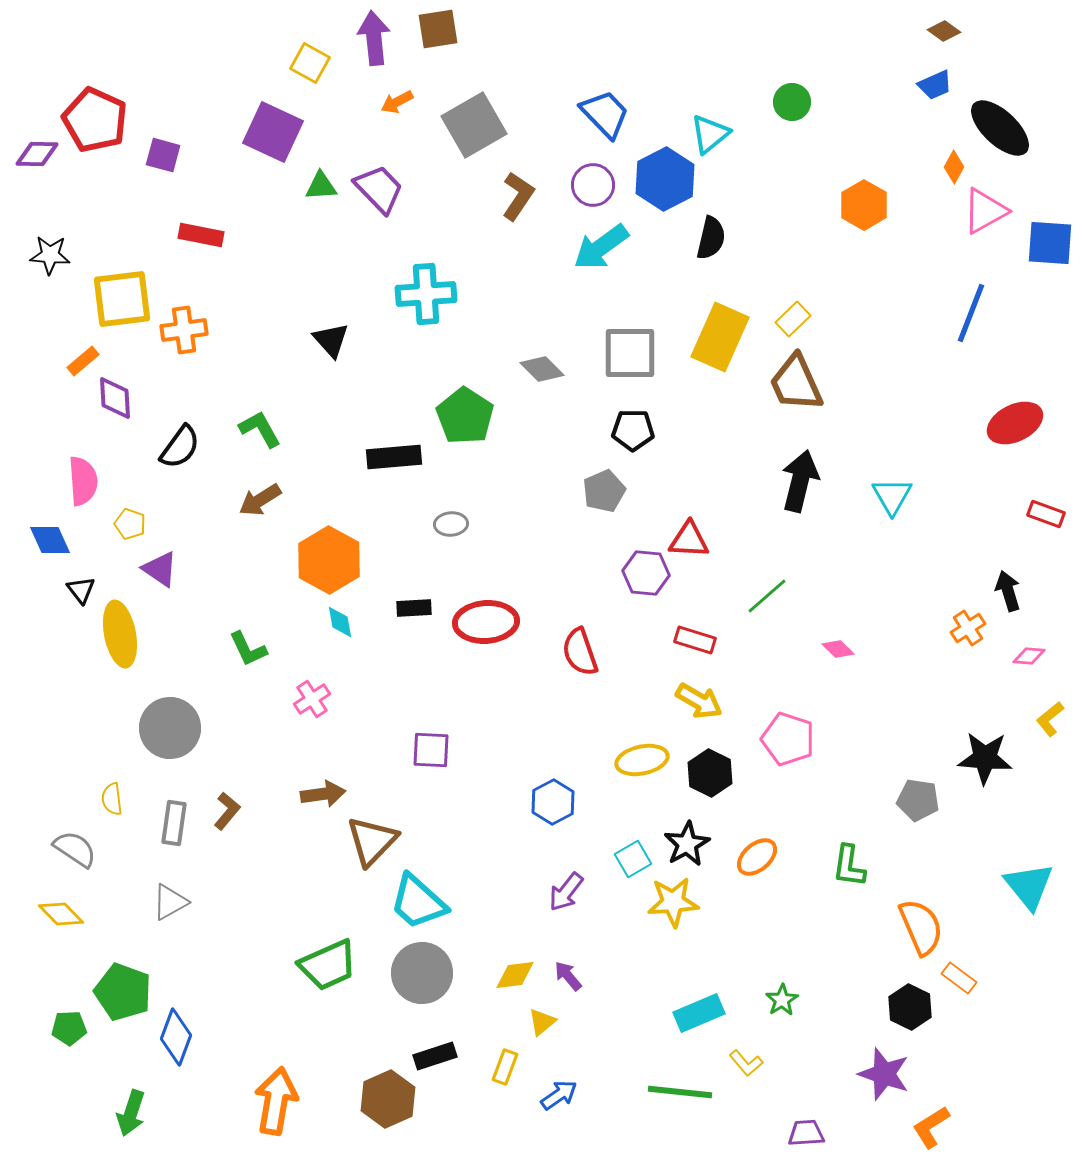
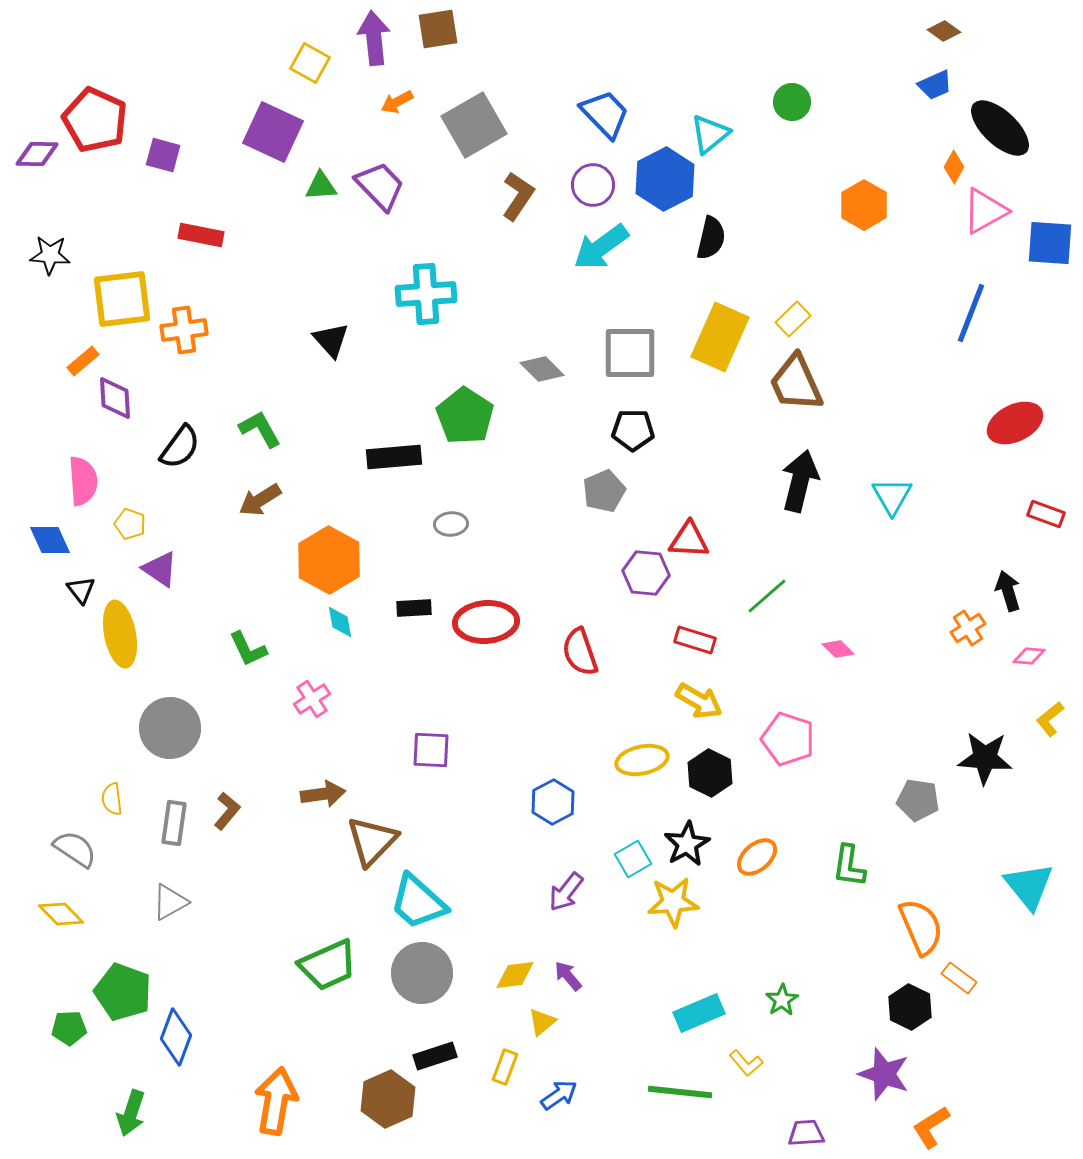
purple trapezoid at (379, 189): moved 1 px right, 3 px up
